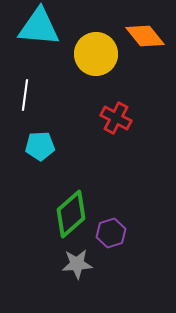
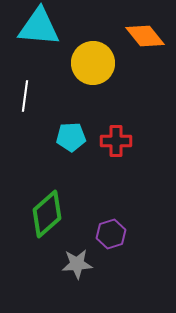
yellow circle: moved 3 px left, 9 px down
white line: moved 1 px down
red cross: moved 23 px down; rotated 28 degrees counterclockwise
cyan pentagon: moved 31 px right, 9 px up
green diamond: moved 24 px left
purple hexagon: moved 1 px down
